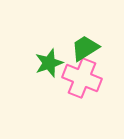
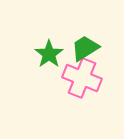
green star: moved 9 px up; rotated 16 degrees counterclockwise
